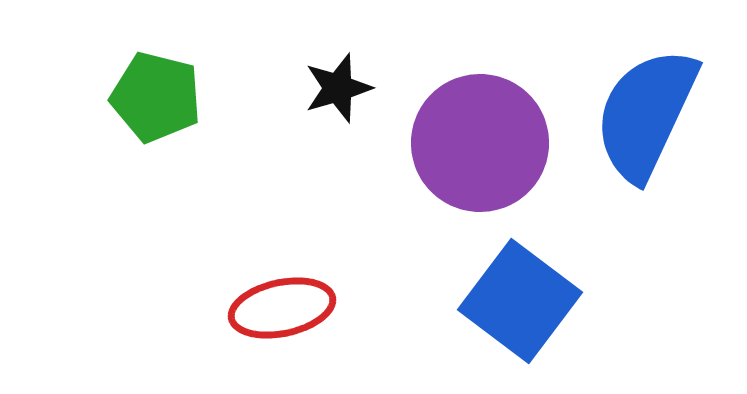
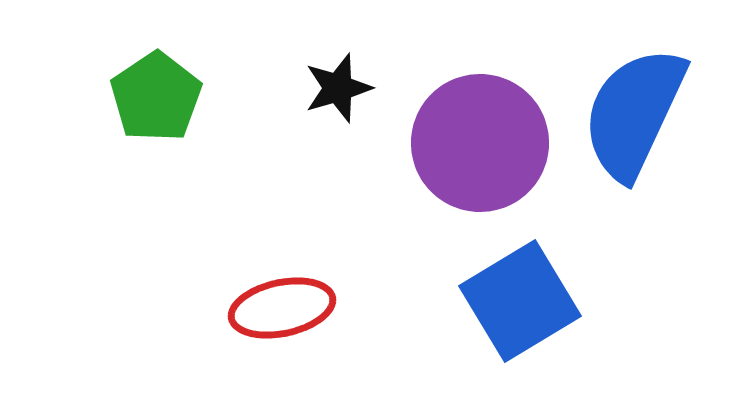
green pentagon: rotated 24 degrees clockwise
blue semicircle: moved 12 px left, 1 px up
blue square: rotated 22 degrees clockwise
